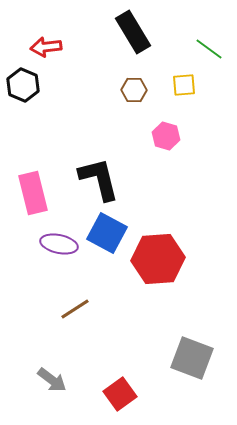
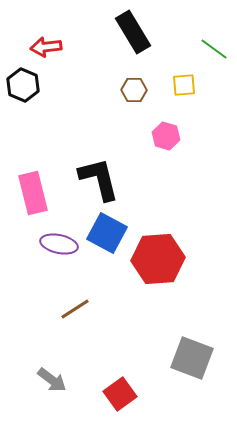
green line: moved 5 px right
